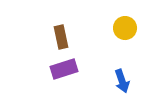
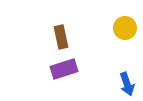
blue arrow: moved 5 px right, 3 px down
